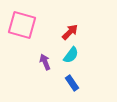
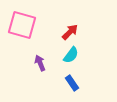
purple arrow: moved 5 px left, 1 px down
